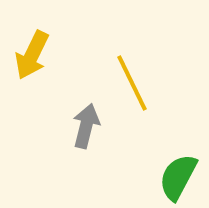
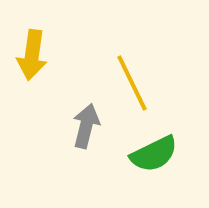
yellow arrow: rotated 18 degrees counterclockwise
green semicircle: moved 24 px left, 23 px up; rotated 144 degrees counterclockwise
